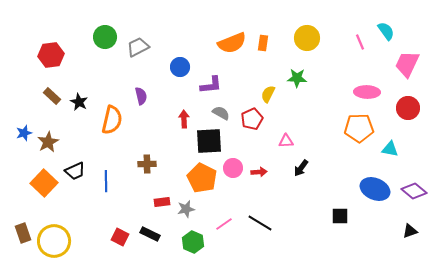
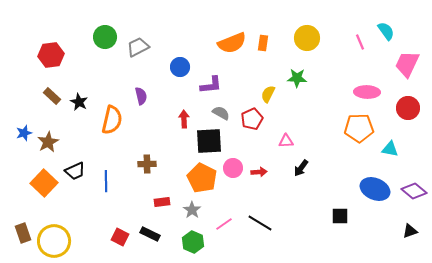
gray star at (186, 209): moved 6 px right, 1 px down; rotated 24 degrees counterclockwise
